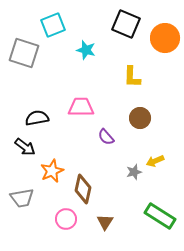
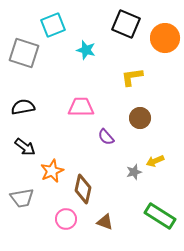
yellow L-shape: rotated 80 degrees clockwise
black semicircle: moved 14 px left, 11 px up
brown triangle: rotated 42 degrees counterclockwise
